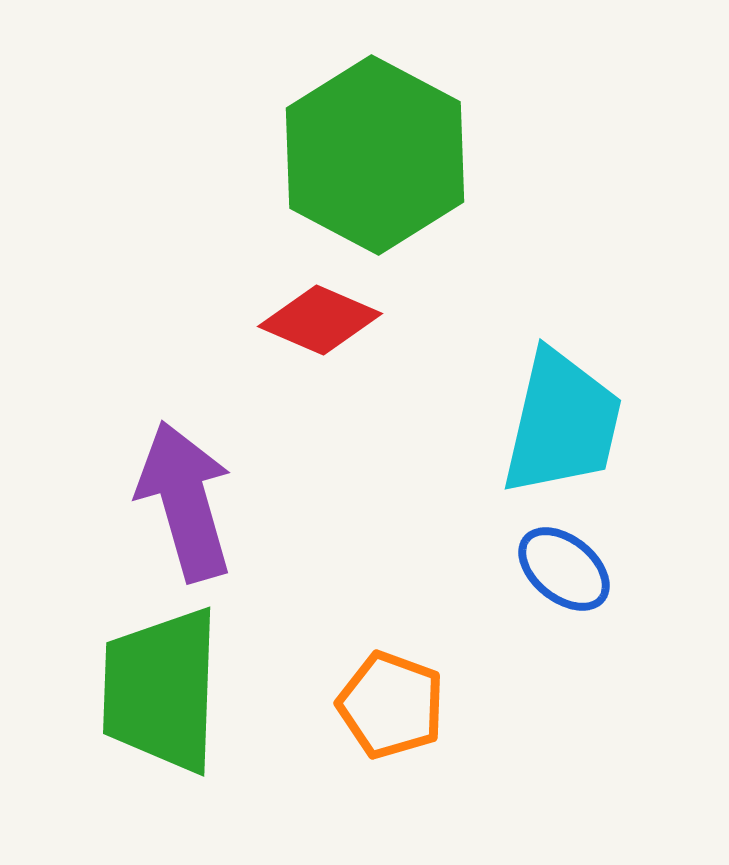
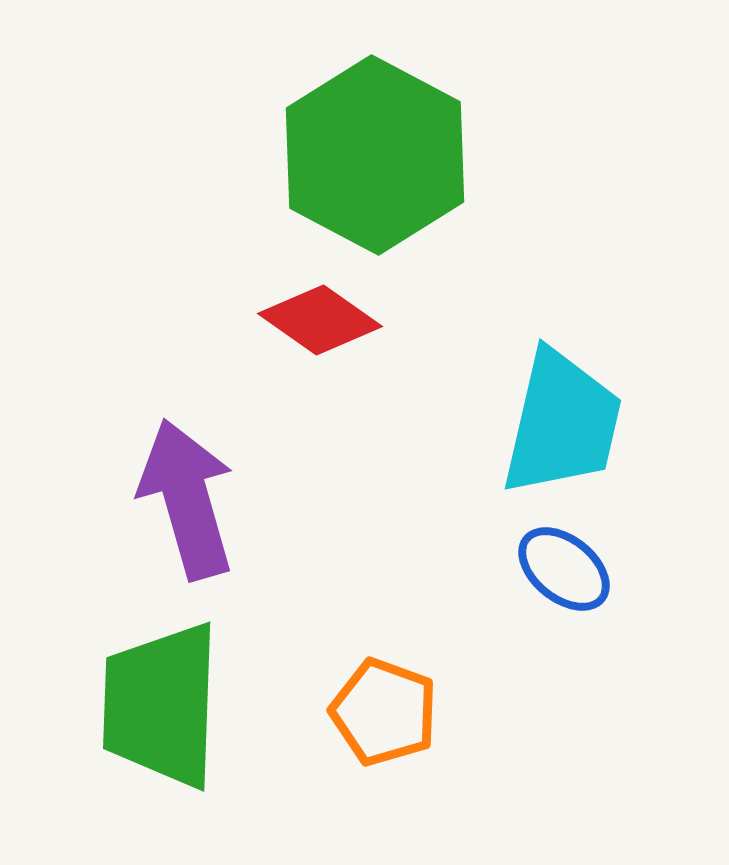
red diamond: rotated 12 degrees clockwise
purple arrow: moved 2 px right, 2 px up
green trapezoid: moved 15 px down
orange pentagon: moved 7 px left, 7 px down
